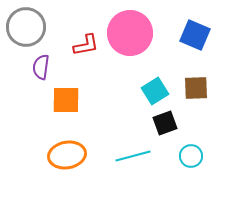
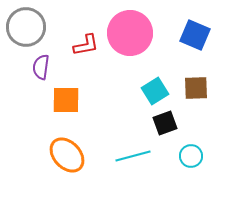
orange ellipse: rotated 57 degrees clockwise
